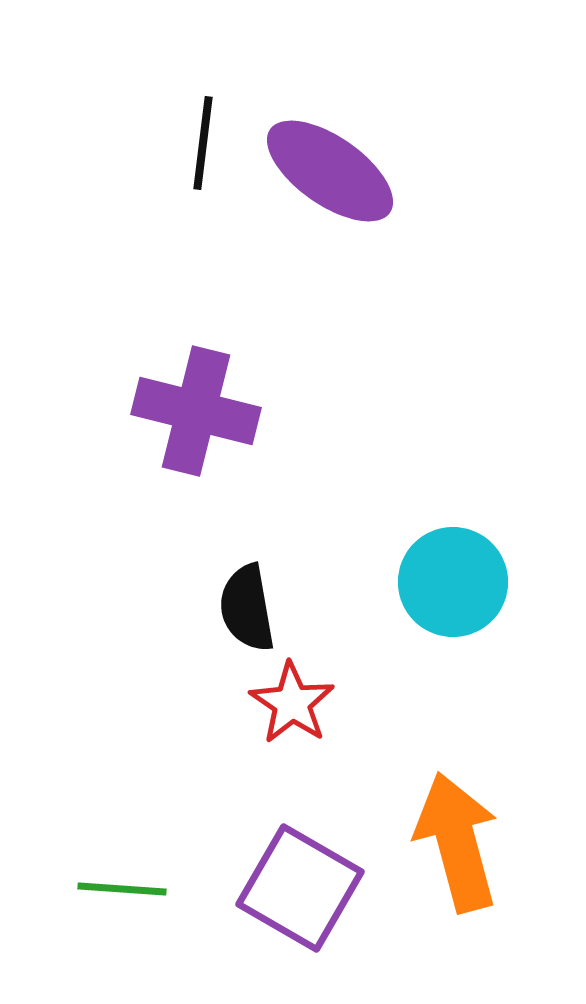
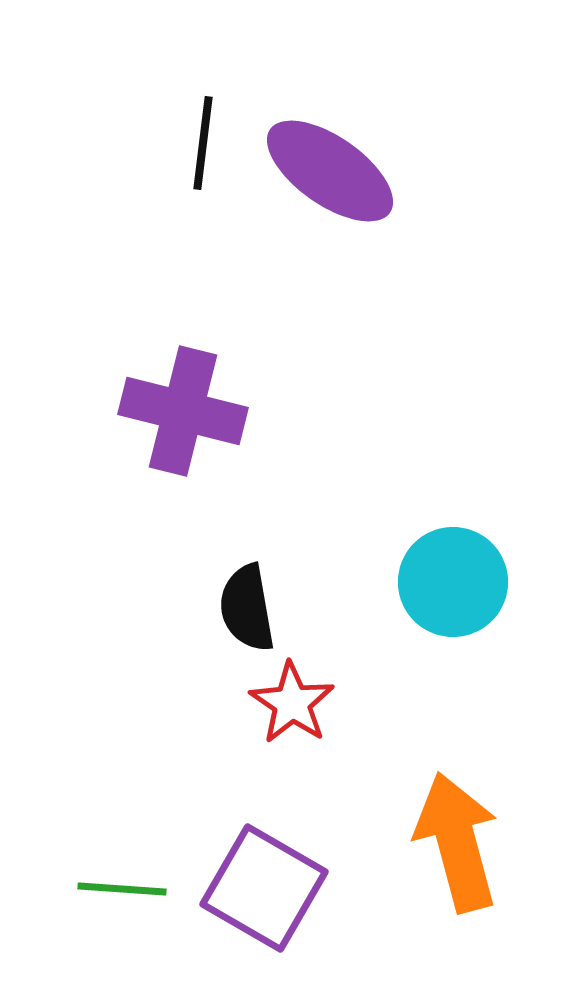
purple cross: moved 13 px left
purple square: moved 36 px left
